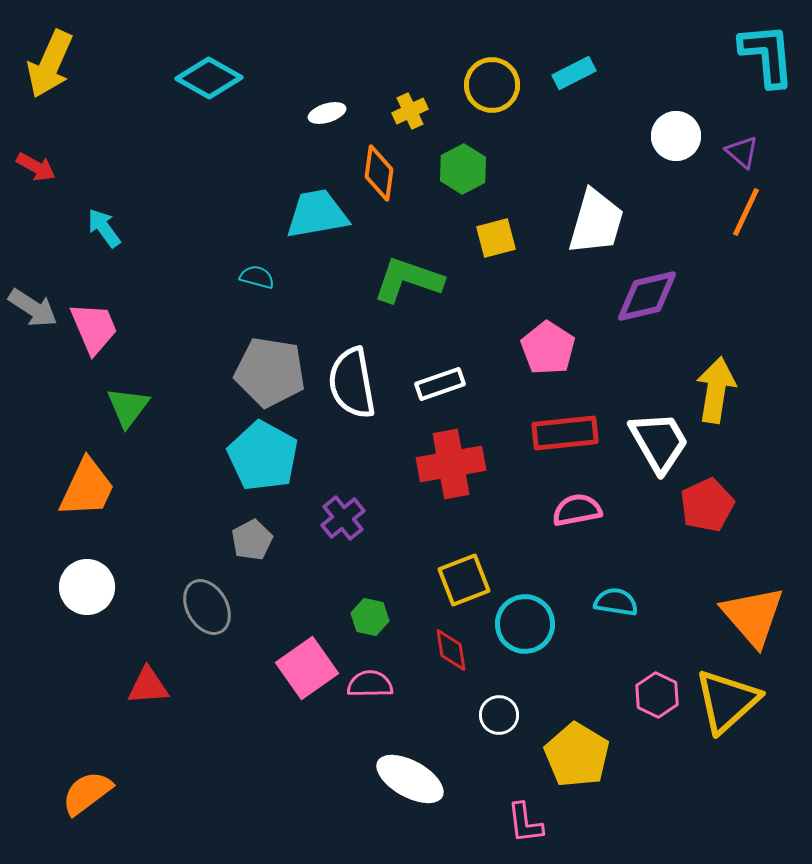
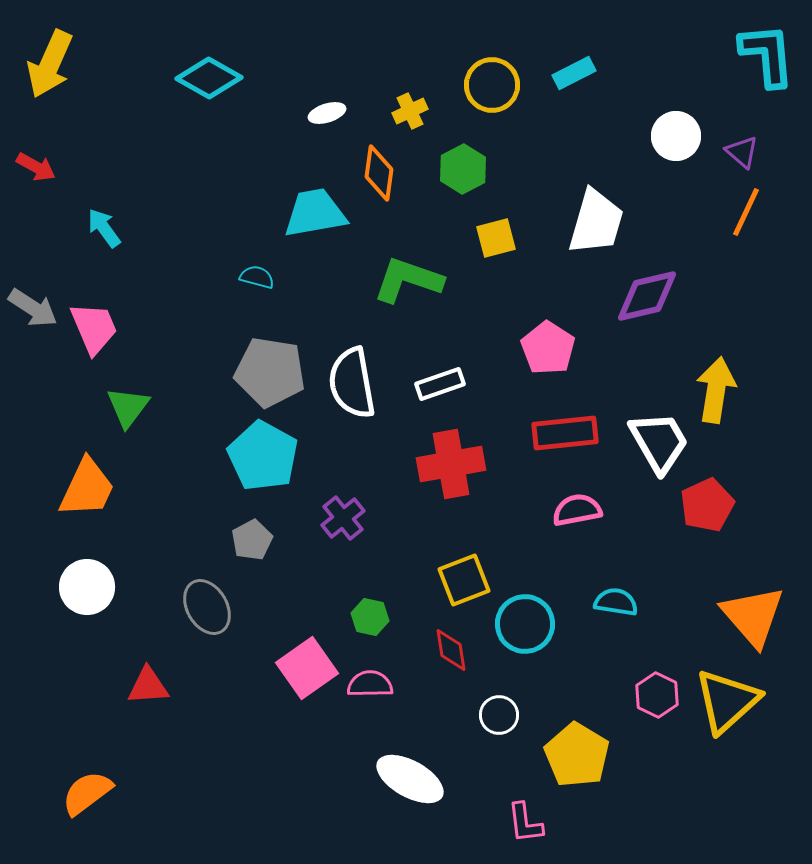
cyan trapezoid at (317, 214): moved 2 px left, 1 px up
